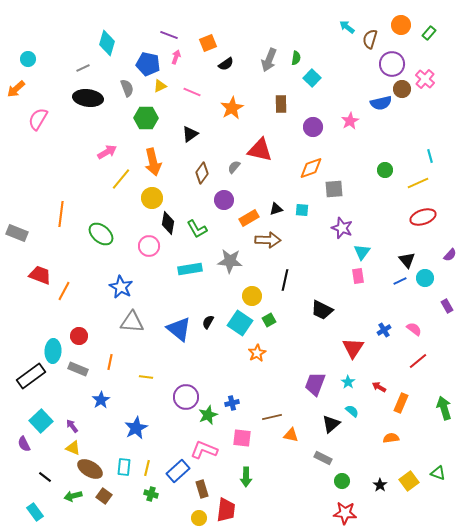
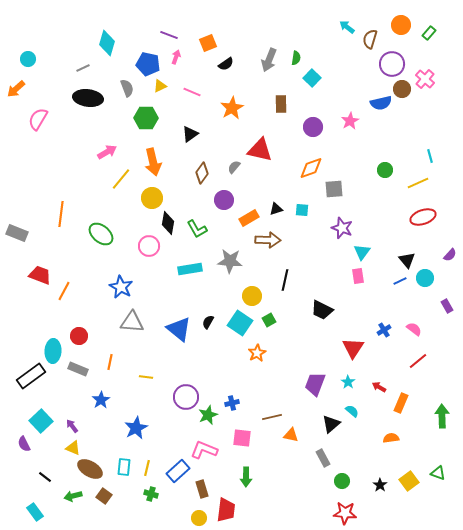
green arrow at (444, 408): moved 2 px left, 8 px down; rotated 15 degrees clockwise
gray rectangle at (323, 458): rotated 36 degrees clockwise
